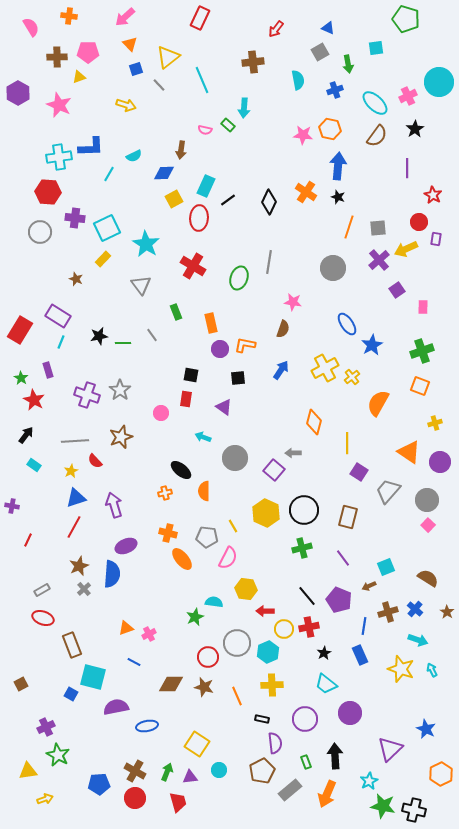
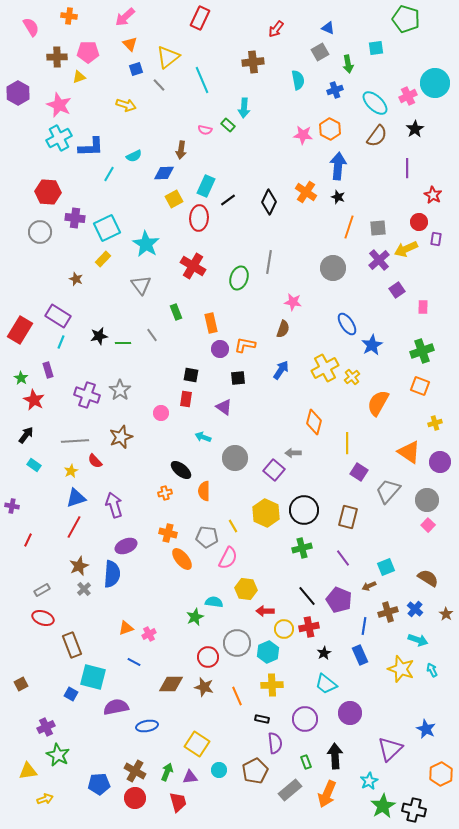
cyan circle at (439, 82): moved 4 px left, 1 px down
orange hexagon at (330, 129): rotated 15 degrees clockwise
cyan cross at (59, 157): moved 19 px up; rotated 20 degrees counterclockwise
brown star at (447, 612): moved 1 px left, 2 px down
brown pentagon at (262, 771): moved 7 px left
green star at (383, 806): rotated 30 degrees clockwise
